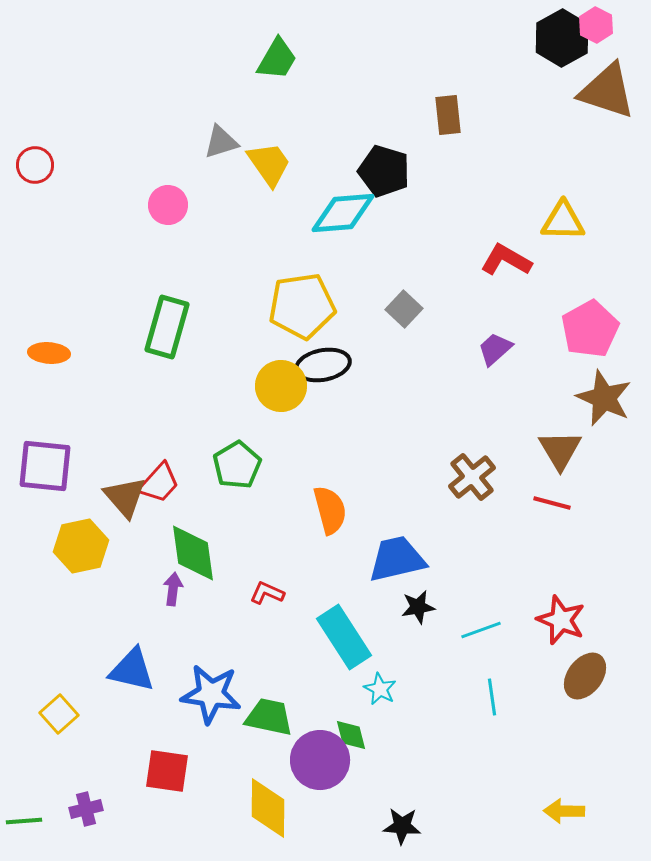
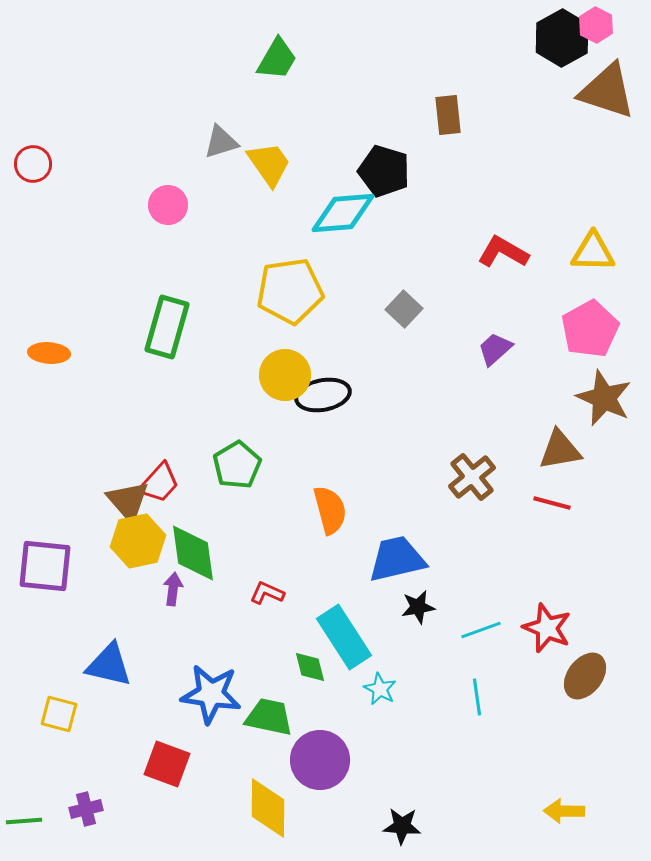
red circle at (35, 165): moved 2 px left, 1 px up
yellow triangle at (563, 221): moved 30 px right, 31 px down
red L-shape at (506, 260): moved 3 px left, 8 px up
yellow pentagon at (302, 306): moved 12 px left, 15 px up
black ellipse at (323, 365): moved 30 px down
yellow circle at (281, 386): moved 4 px right, 11 px up
brown triangle at (560, 450): rotated 51 degrees clockwise
purple square at (45, 466): moved 100 px down
brown triangle at (125, 497): moved 3 px right, 4 px down
yellow hexagon at (81, 546): moved 57 px right, 5 px up
red star at (561, 620): moved 14 px left, 8 px down
blue triangle at (132, 670): moved 23 px left, 5 px up
cyan line at (492, 697): moved 15 px left
yellow square at (59, 714): rotated 33 degrees counterclockwise
green diamond at (351, 735): moved 41 px left, 68 px up
red square at (167, 771): moved 7 px up; rotated 12 degrees clockwise
